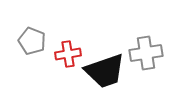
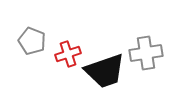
red cross: rotated 10 degrees counterclockwise
